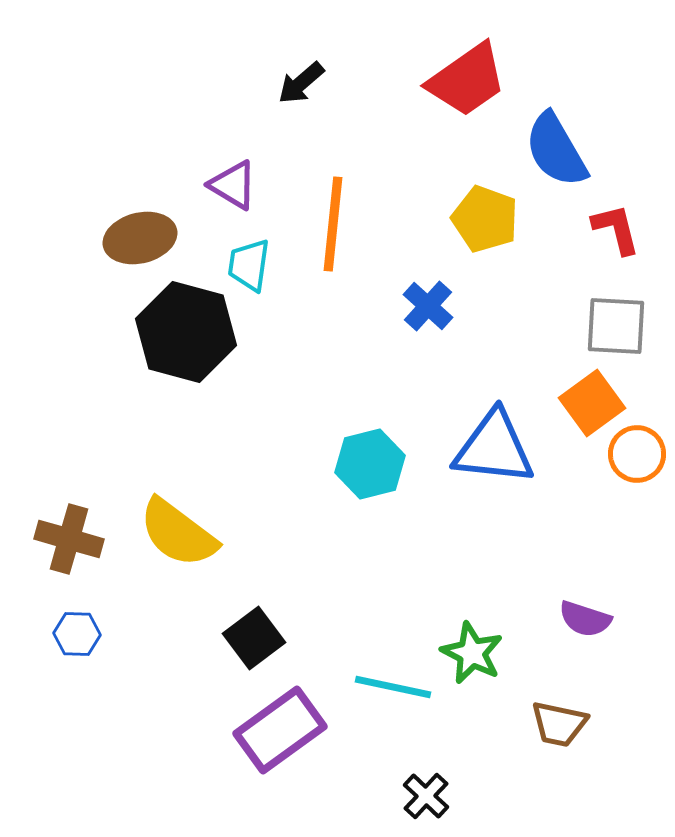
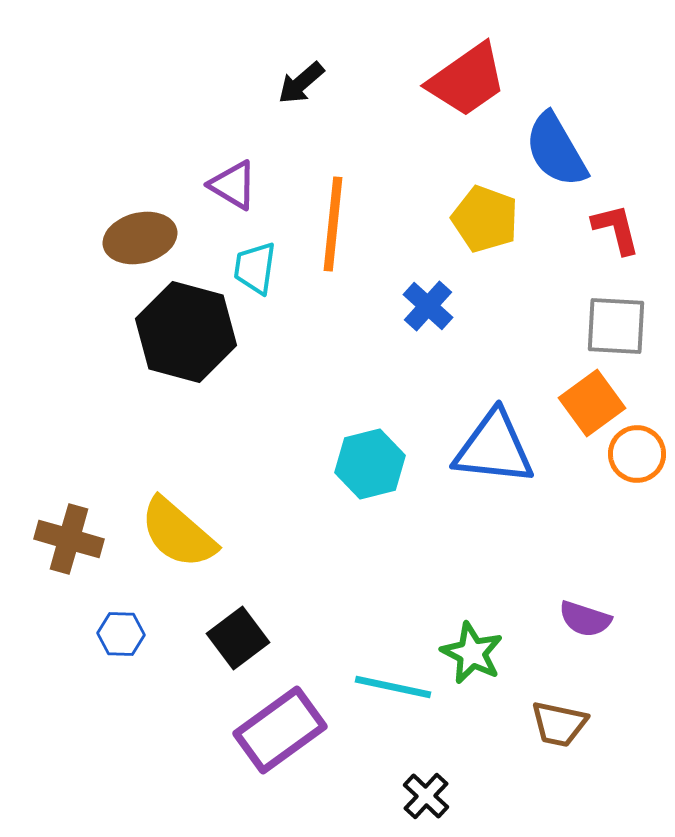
cyan trapezoid: moved 6 px right, 3 px down
yellow semicircle: rotated 4 degrees clockwise
blue hexagon: moved 44 px right
black square: moved 16 px left
